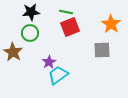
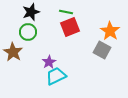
black star: rotated 12 degrees counterclockwise
orange star: moved 1 px left, 7 px down
green circle: moved 2 px left, 1 px up
gray square: rotated 30 degrees clockwise
cyan trapezoid: moved 2 px left, 1 px down; rotated 10 degrees clockwise
